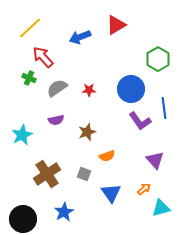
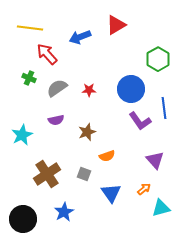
yellow line: rotated 50 degrees clockwise
red arrow: moved 4 px right, 3 px up
